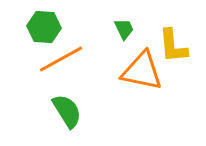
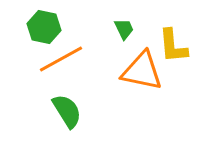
green hexagon: rotated 8 degrees clockwise
